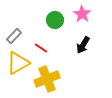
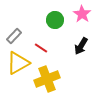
black arrow: moved 2 px left, 1 px down
